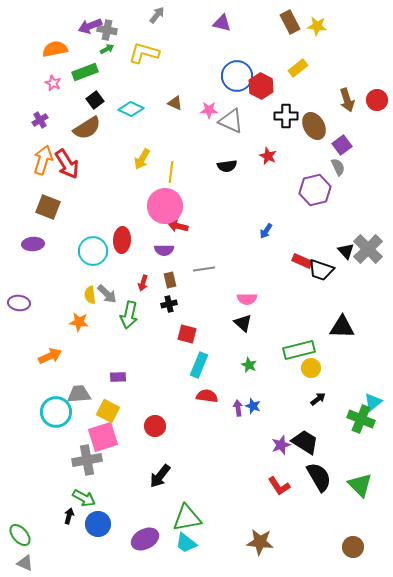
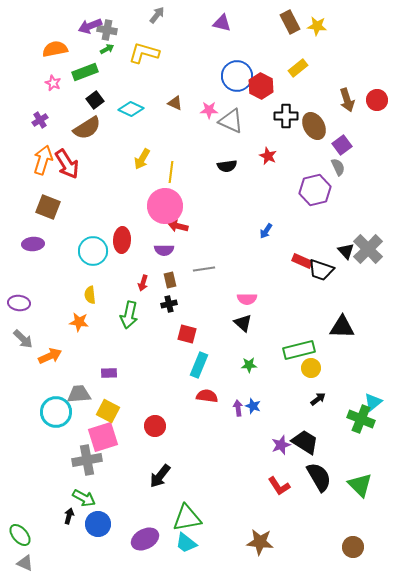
gray arrow at (107, 294): moved 84 px left, 45 px down
green star at (249, 365): rotated 28 degrees counterclockwise
purple rectangle at (118, 377): moved 9 px left, 4 px up
